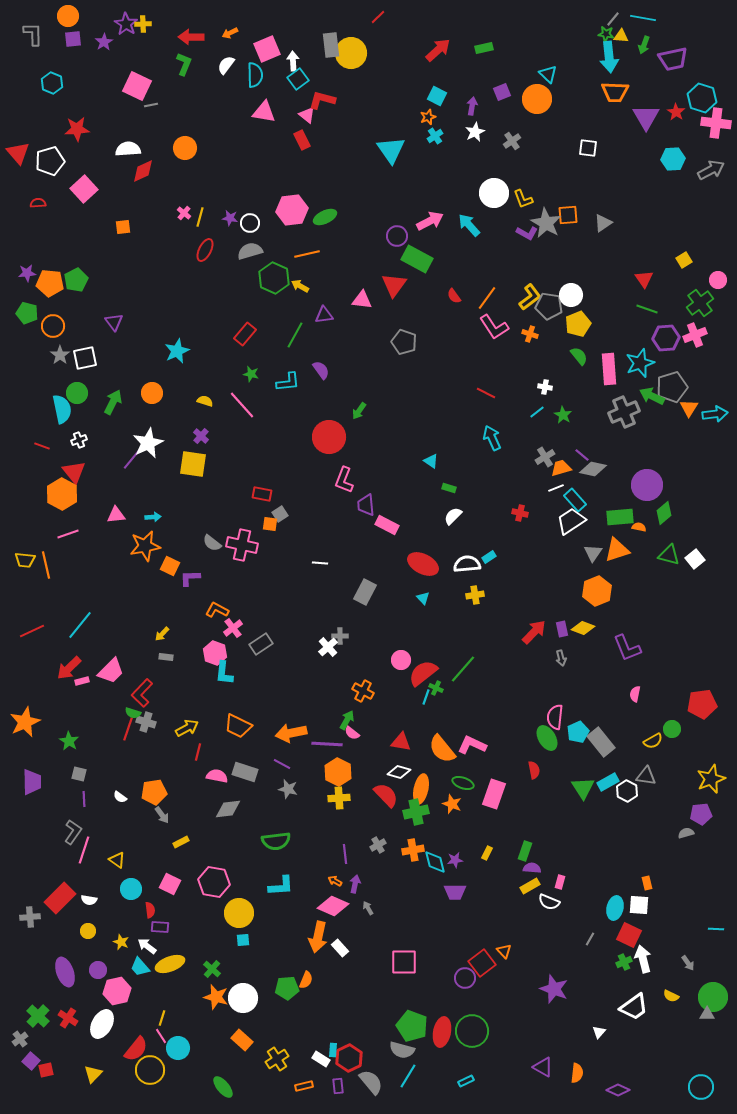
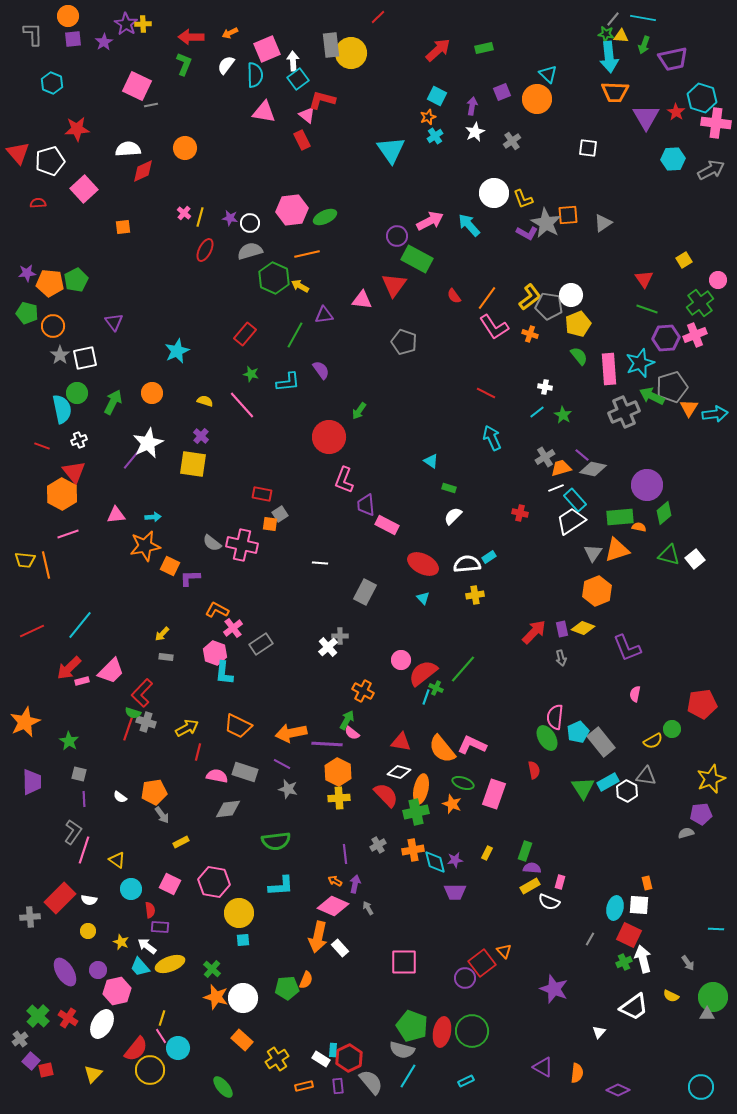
purple ellipse at (65, 972): rotated 12 degrees counterclockwise
